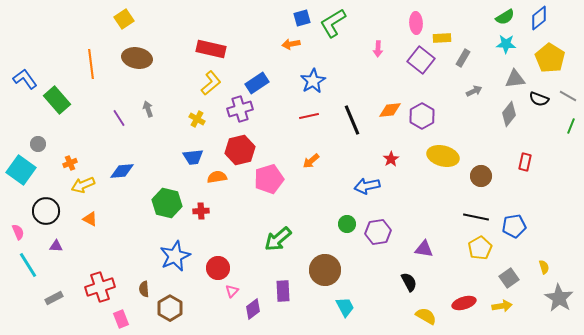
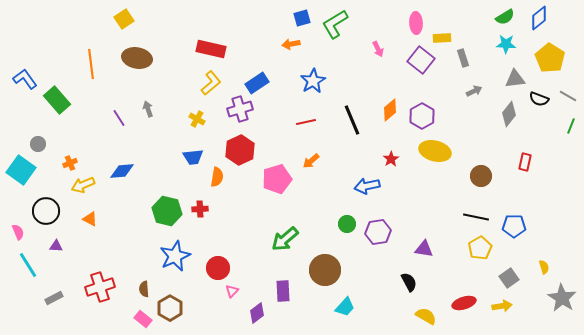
green L-shape at (333, 23): moved 2 px right, 1 px down
pink arrow at (378, 49): rotated 28 degrees counterclockwise
gray rectangle at (463, 58): rotated 48 degrees counterclockwise
orange diamond at (390, 110): rotated 35 degrees counterclockwise
red line at (309, 116): moved 3 px left, 6 px down
red hexagon at (240, 150): rotated 12 degrees counterclockwise
yellow ellipse at (443, 156): moved 8 px left, 5 px up
orange semicircle at (217, 177): rotated 108 degrees clockwise
pink pentagon at (269, 179): moved 8 px right
green hexagon at (167, 203): moved 8 px down
red cross at (201, 211): moved 1 px left, 2 px up
blue pentagon at (514, 226): rotated 10 degrees clockwise
green arrow at (278, 239): moved 7 px right
gray star at (559, 298): moved 3 px right
cyan trapezoid at (345, 307): rotated 70 degrees clockwise
purple diamond at (253, 309): moved 4 px right, 4 px down
pink rectangle at (121, 319): moved 22 px right; rotated 30 degrees counterclockwise
